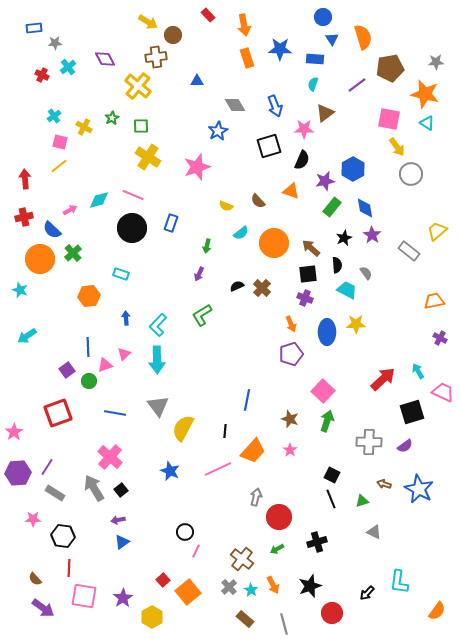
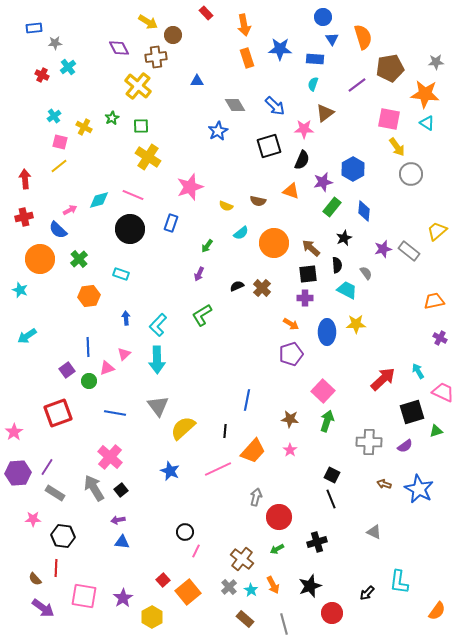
red rectangle at (208, 15): moved 2 px left, 2 px up
purple diamond at (105, 59): moved 14 px right, 11 px up
orange star at (425, 94): rotated 8 degrees counterclockwise
blue arrow at (275, 106): rotated 25 degrees counterclockwise
pink star at (197, 167): moved 7 px left, 20 px down
purple star at (325, 181): moved 2 px left, 1 px down
brown semicircle at (258, 201): rotated 35 degrees counterclockwise
blue diamond at (365, 208): moved 1 px left, 3 px down; rotated 15 degrees clockwise
black circle at (132, 228): moved 2 px left, 1 px down
blue semicircle at (52, 230): moved 6 px right
purple star at (372, 235): moved 11 px right, 14 px down; rotated 24 degrees clockwise
green arrow at (207, 246): rotated 24 degrees clockwise
green cross at (73, 253): moved 6 px right, 6 px down
purple cross at (305, 298): rotated 21 degrees counterclockwise
orange arrow at (291, 324): rotated 35 degrees counterclockwise
pink triangle at (105, 365): moved 2 px right, 3 px down
brown star at (290, 419): rotated 12 degrees counterclockwise
yellow semicircle at (183, 428): rotated 20 degrees clockwise
green triangle at (362, 501): moved 74 px right, 70 px up
blue triangle at (122, 542): rotated 42 degrees clockwise
red line at (69, 568): moved 13 px left
